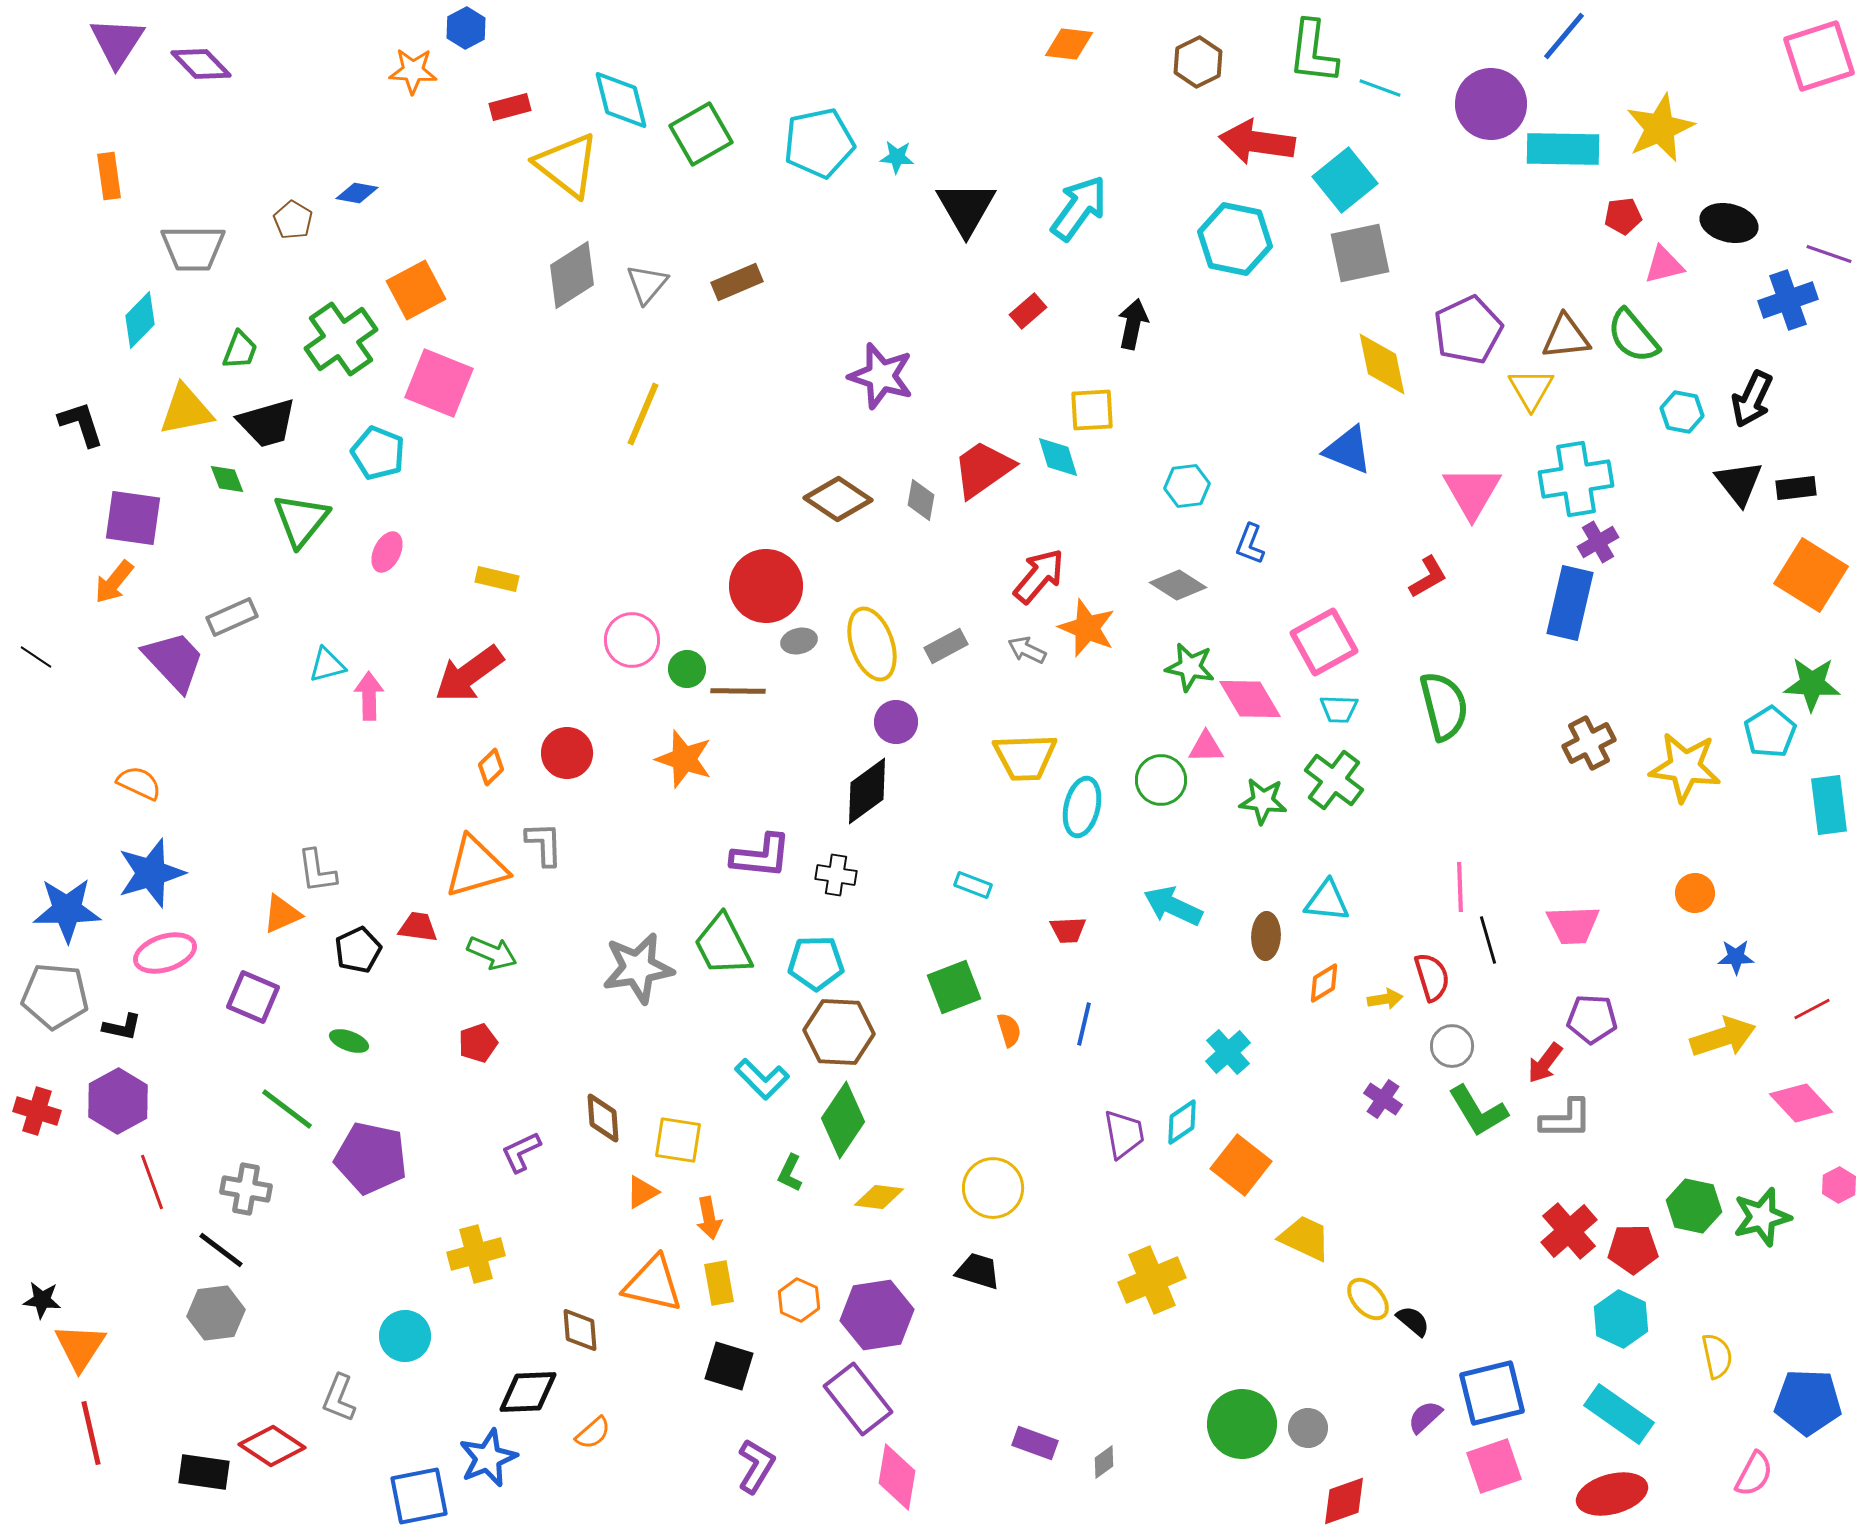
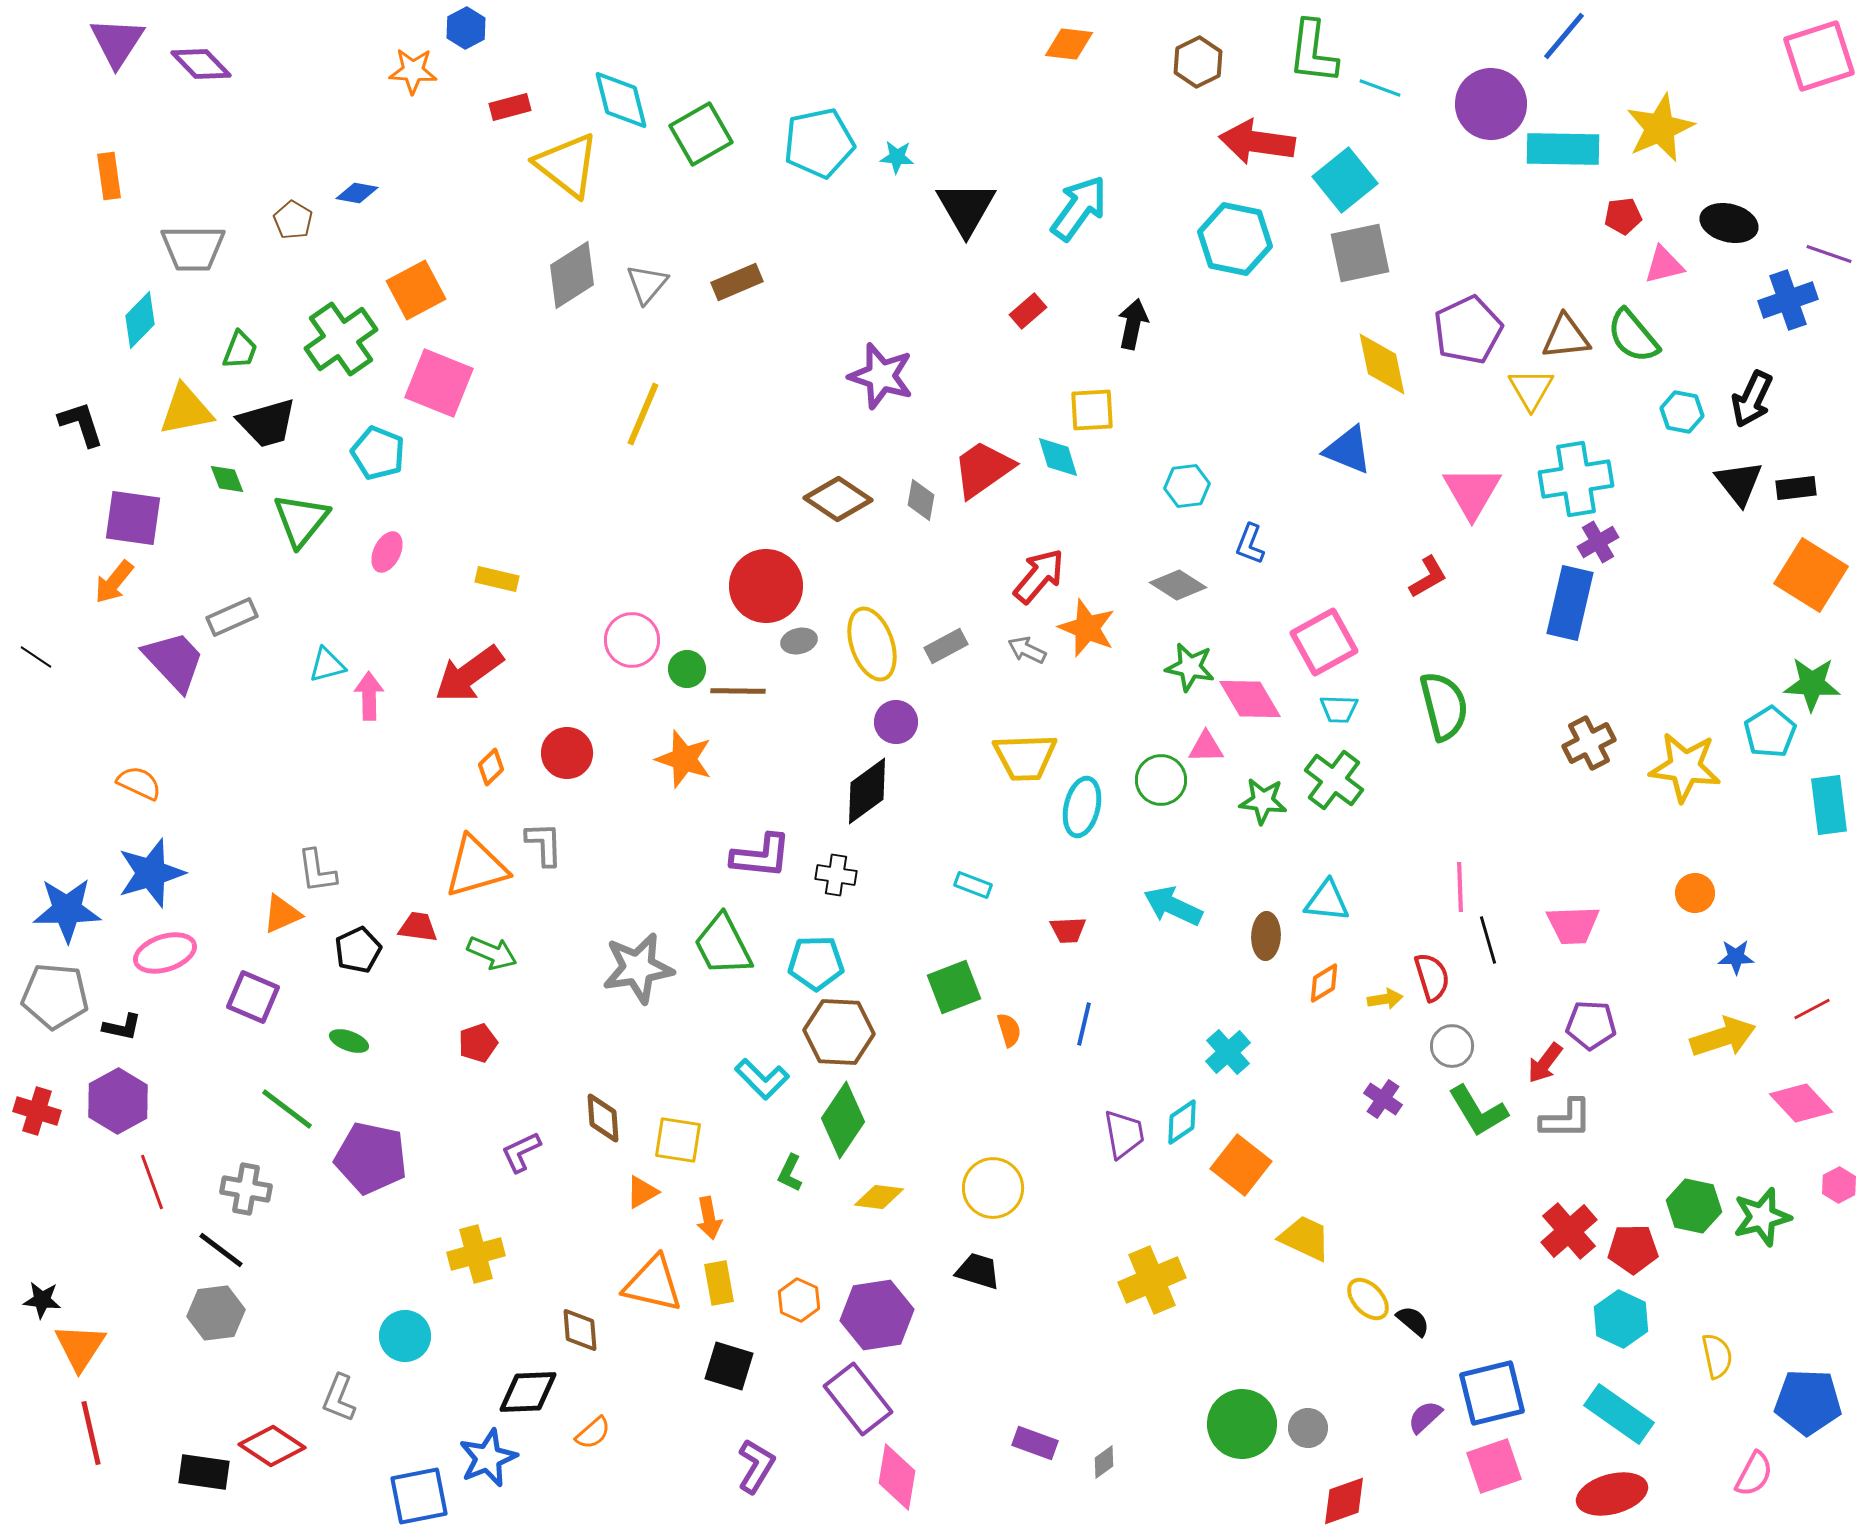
purple pentagon at (1592, 1019): moved 1 px left, 6 px down
